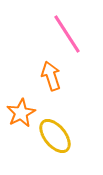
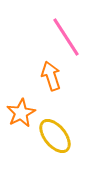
pink line: moved 1 px left, 3 px down
